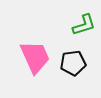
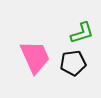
green L-shape: moved 2 px left, 8 px down
